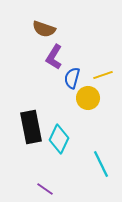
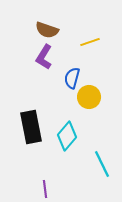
brown semicircle: moved 3 px right, 1 px down
purple L-shape: moved 10 px left
yellow line: moved 13 px left, 33 px up
yellow circle: moved 1 px right, 1 px up
cyan diamond: moved 8 px right, 3 px up; rotated 16 degrees clockwise
cyan line: moved 1 px right
purple line: rotated 48 degrees clockwise
